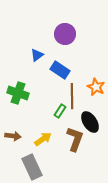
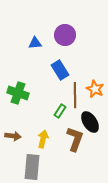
purple circle: moved 1 px down
blue triangle: moved 2 px left, 12 px up; rotated 32 degrees clockwise
blue rectangle: rotated 24 degrees clockwise
orange star: moved 1 px left, 2 px down
brown line: moved 3 px right, 1 px up
yellow arrow: rotated 42 degrees counterclockwise
gray rectangle: rotated 30 degrees clockwise
